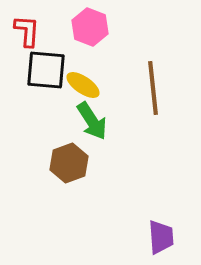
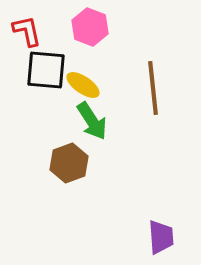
red L-shape: rotated 16 degrees counterclockwise
